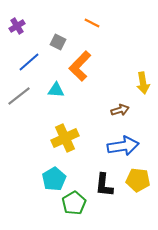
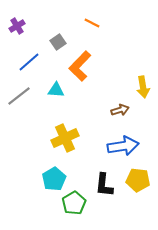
gray square: rotated 28 degrees clockwise
yellow arrow: moved 4 px down
